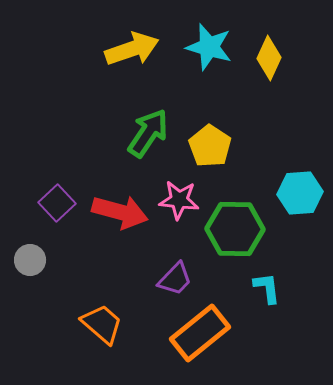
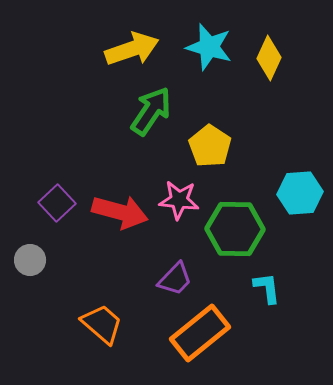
green arrow: moved 3 px right, 22 px up
